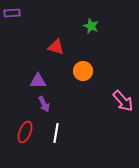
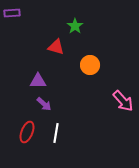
green star: moved 16 px left; rotated 14 degrees clockwise
orange circle: moved 7 px right, 6 px up
purple arrow: rotated 21 degrees counterclockwise
red ellipse: moved 2 px right
